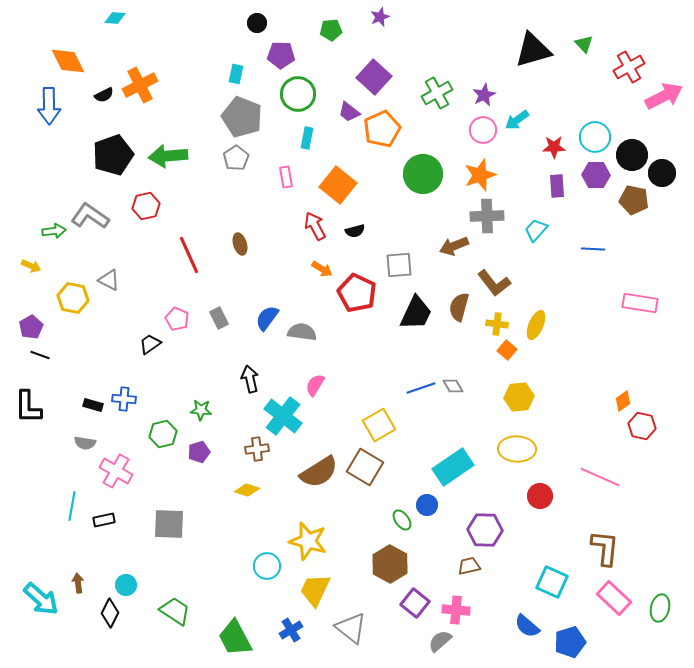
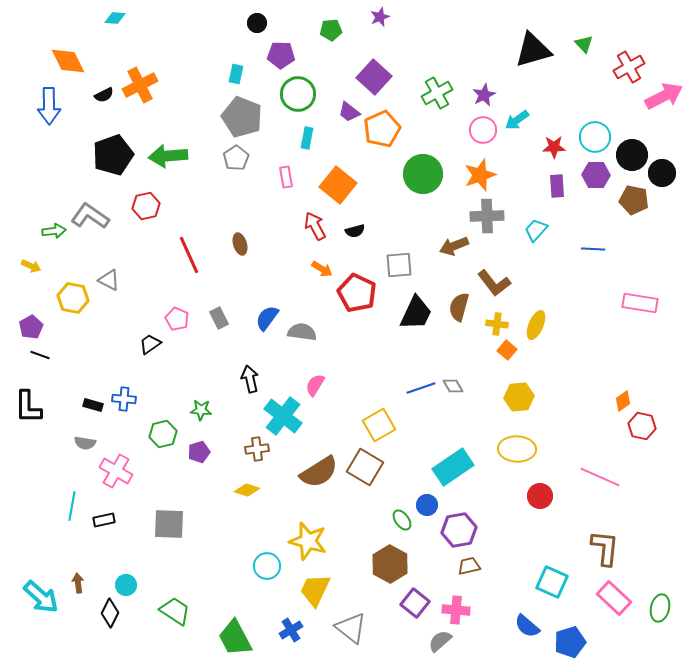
purple hexagon at (485, 530): moved 26 px left; rotated 12 degrees counterclockwise
cyan arrow at (41, 599): moved 2 px up
